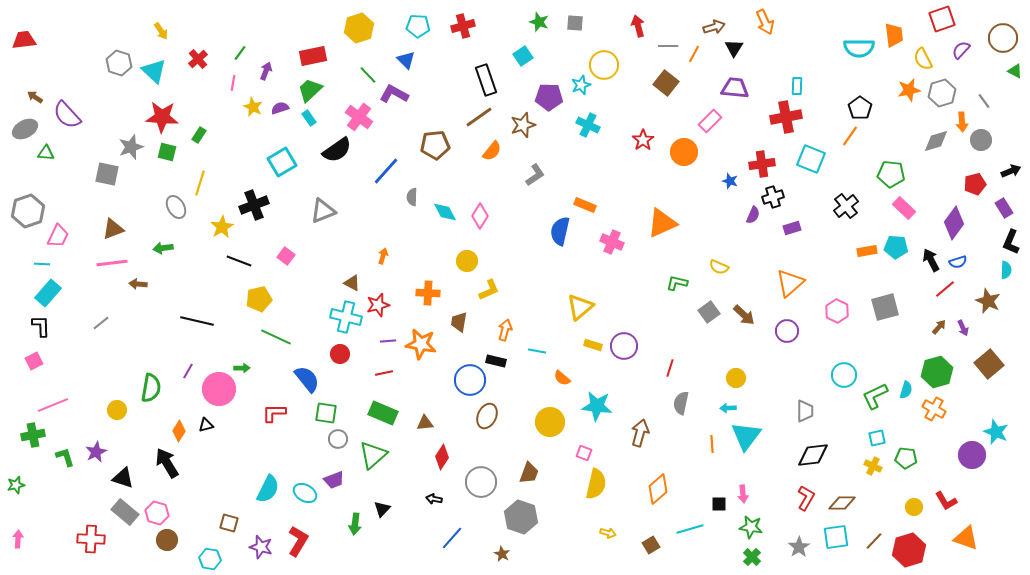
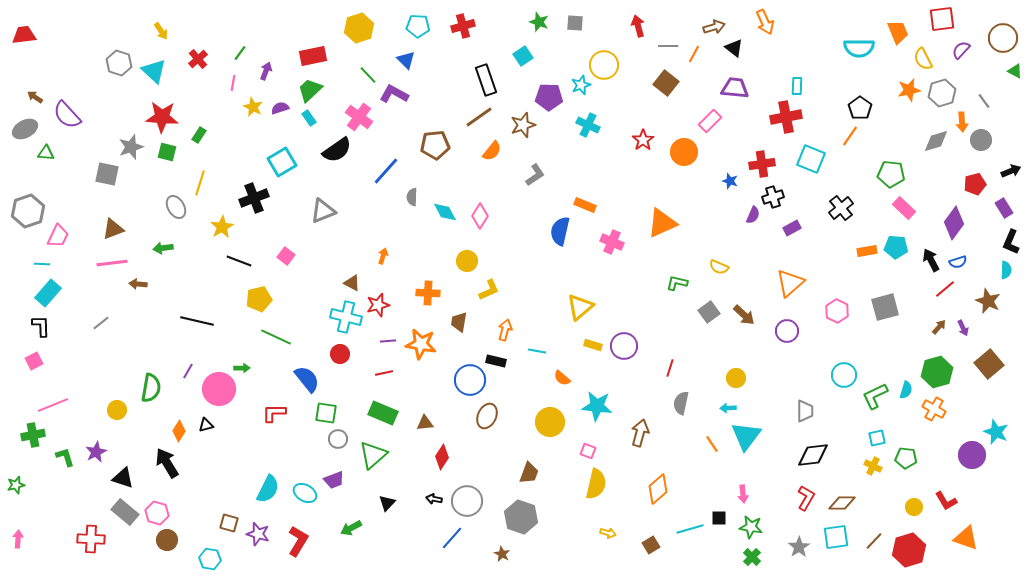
red square at (942, 19): rotated 12 degrees clockwise
orange trapezoid at (894, 35): moved 4 px right, 3 px up; rotated 15 degrees counterclockwise
red trapezoid at (24, 40): moved 5 px up
black triangle at (734, 48): rotated 24 degrees counterclockwise
black cross at (254, 205): moved 7 px up
black cross at (846, 206): moved 5 px left, 2 px down
purple rectangle at (792, 228): rotated 12 degrees counterclockwise
orange line at (712, 444): rotated 30 degrees counterclockwise
pink square at (584, 453): moved 4 px right, 2 px up
gray circle at (481, 482): moved 14 px left, 19 px down
black square at (719, 504): moved 14 px down
black triangle at (382, 509): moved 5 px right, 6 px up
green arrow at (355, 524): moved 4 px left, 4 px down; rotated 55 degrees clockwise
purple star at (261, 547): moved 3 px left, 13 px up
